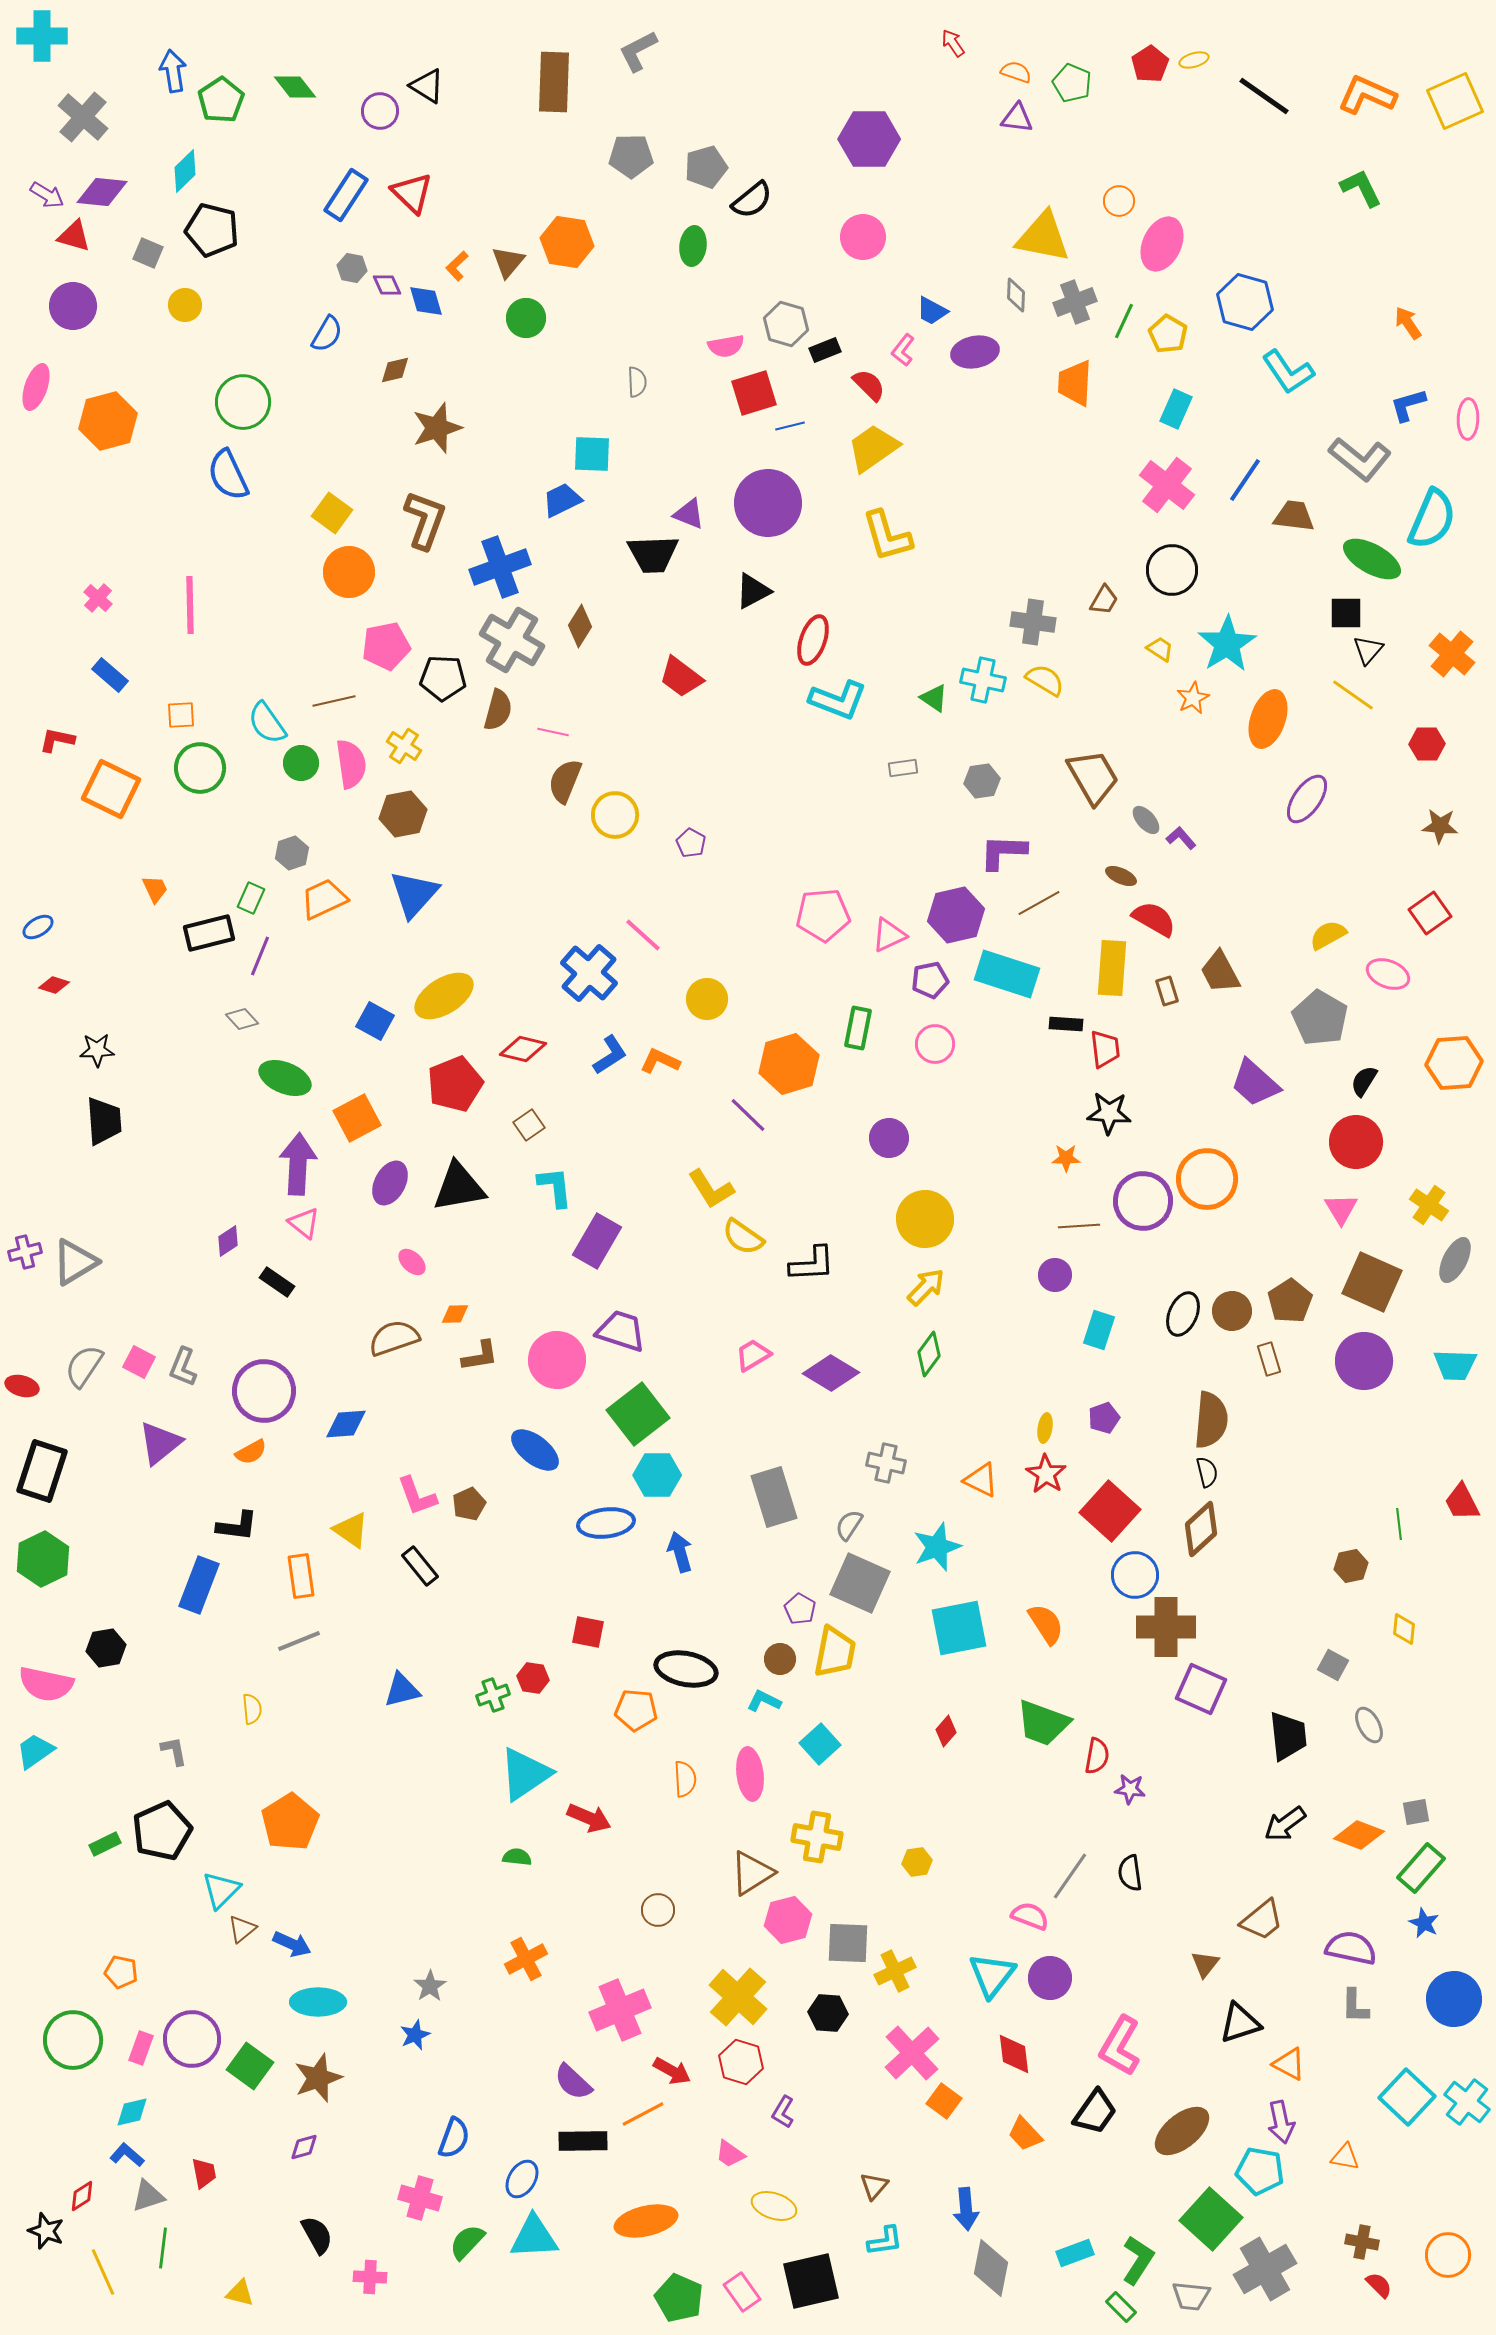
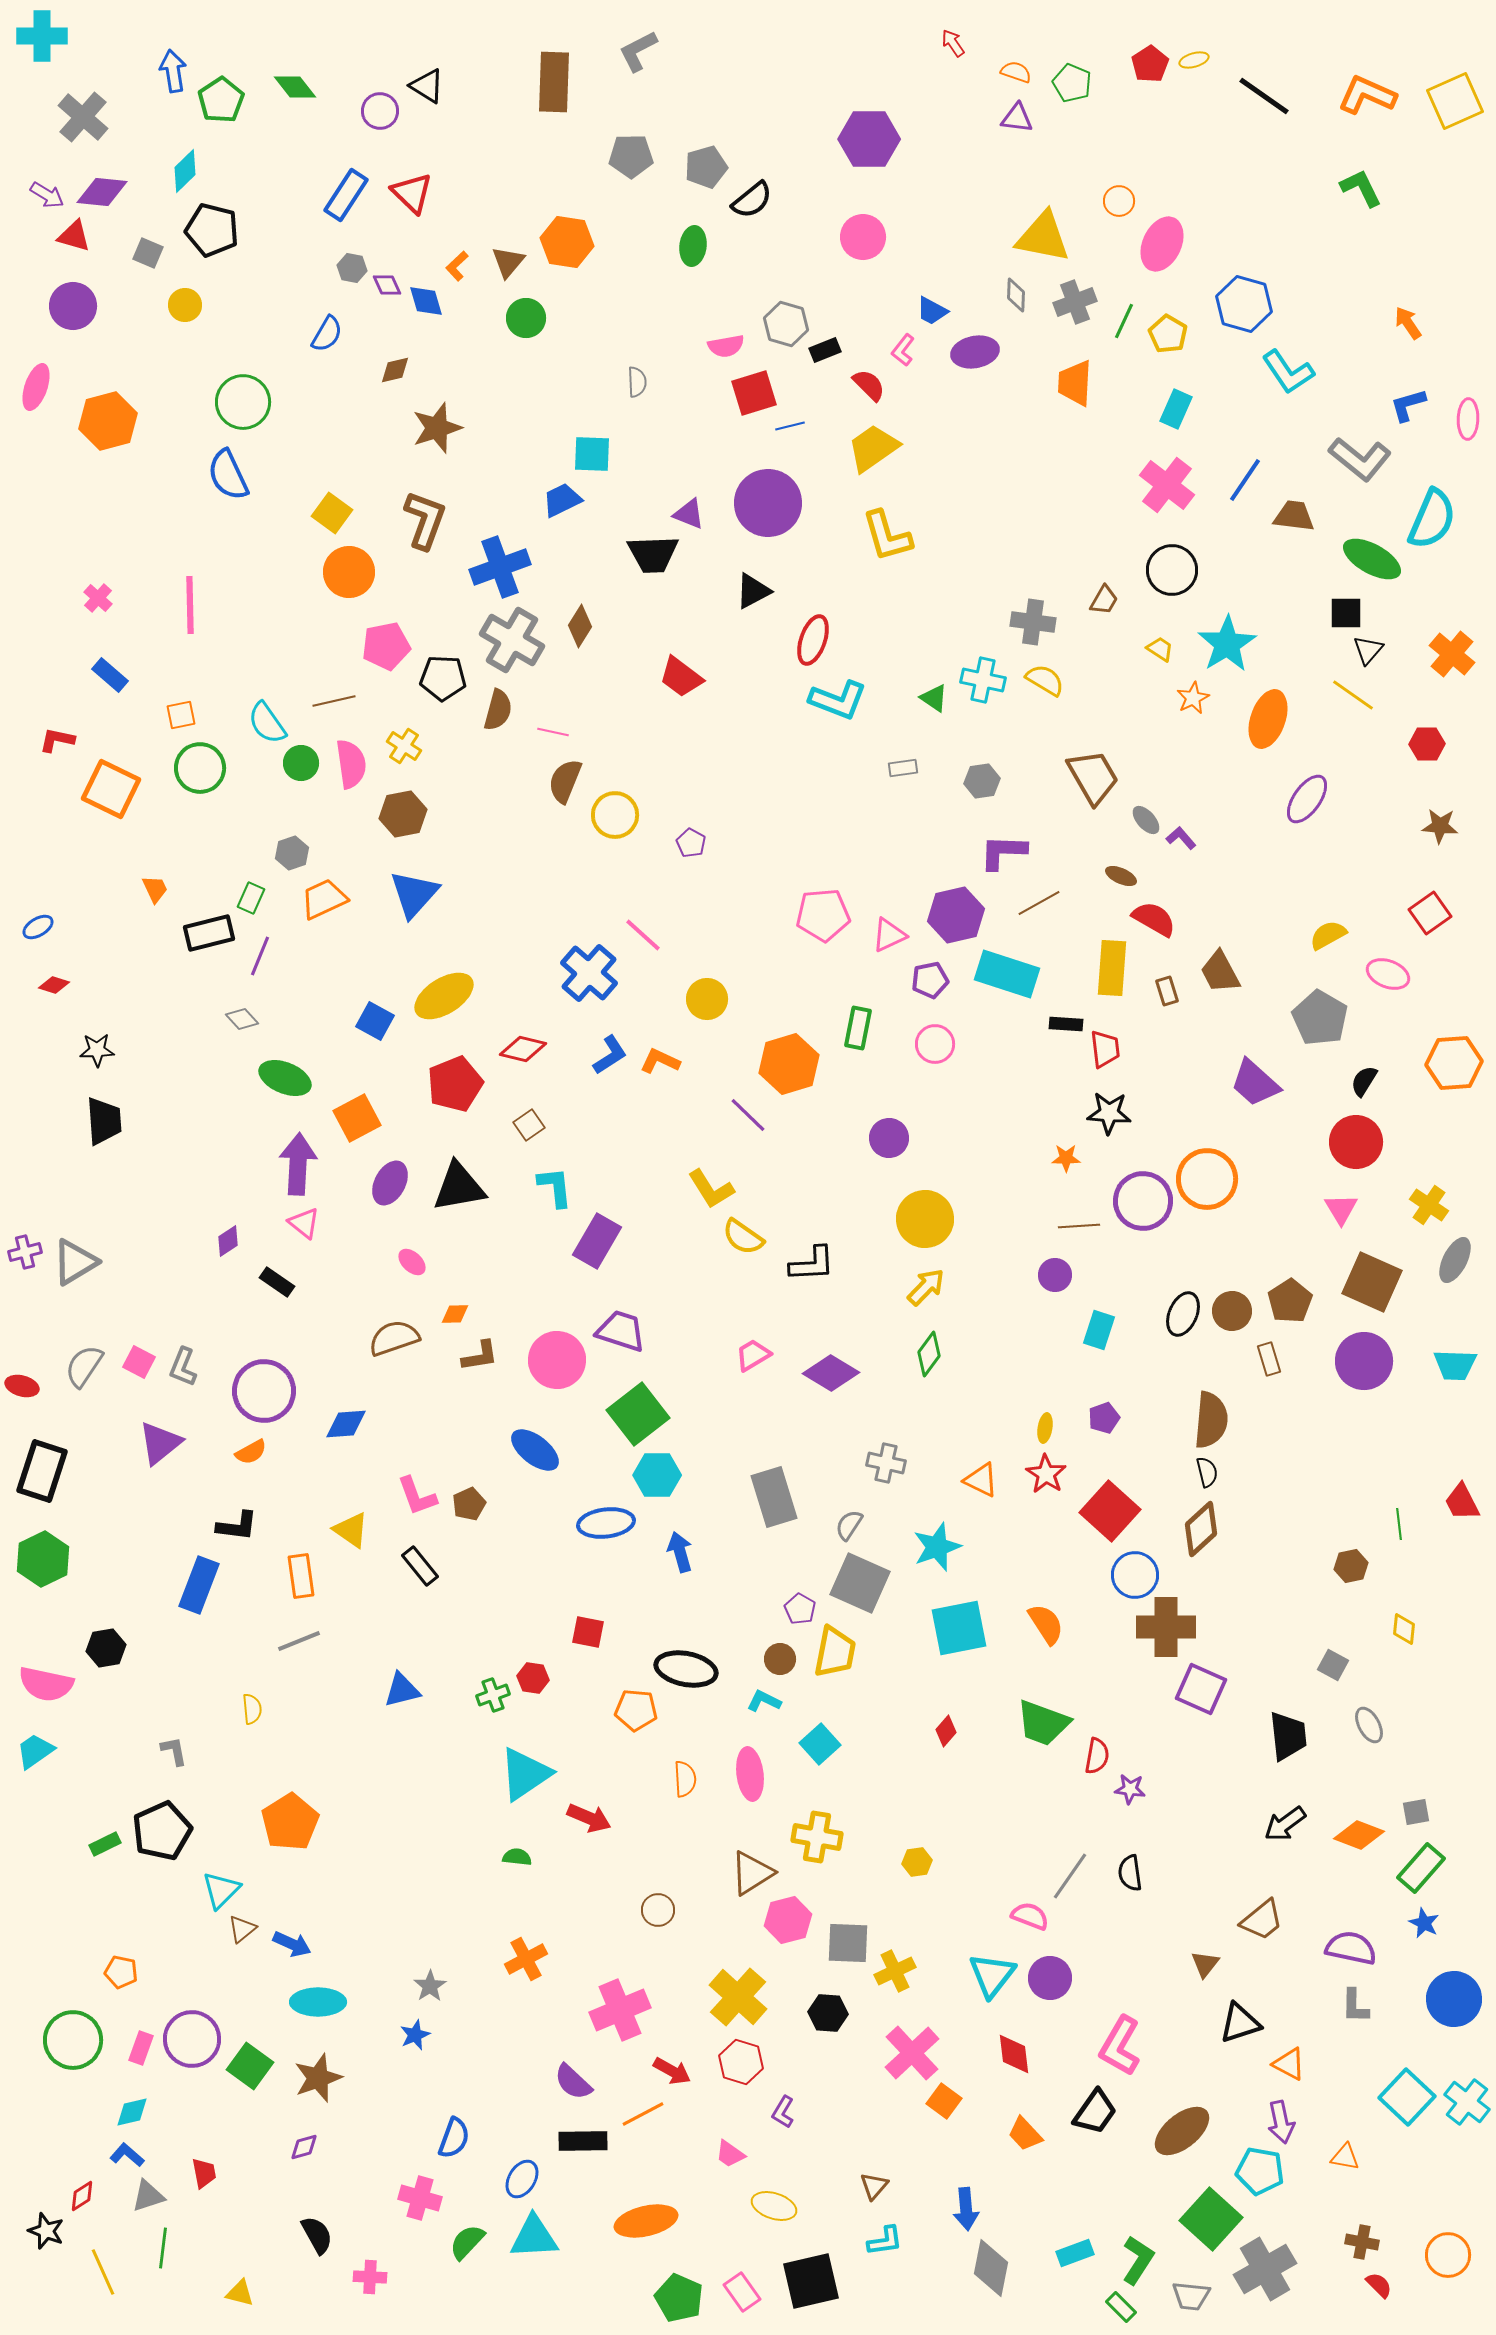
blue hexagon at (1245, 302): moved 1 px left, 2 px down
orange square at (181, 715): rotated 8 degrees counterclockwise
